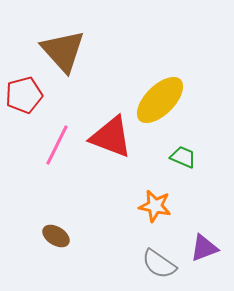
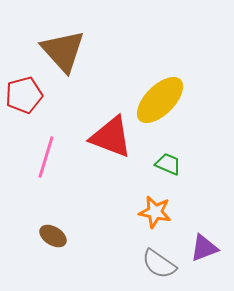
pink line: moved 11 px left, 12 px down; rotated 9 degrees counterclockwise
green trapezoid: moved 15 px left, 7 px down
orange star: moved 6 px down
brown ellipse: moved 3 px left
